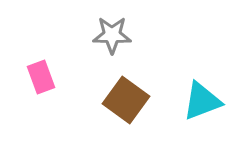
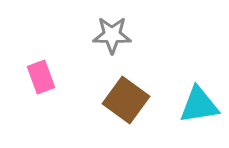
cyan triangle: moved 3 px left, 4 px down; rotated 12 degrees clockwise
